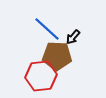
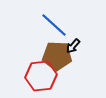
blue line: moved 7 px right, 4 px up
black arrow: moved 9 px down
